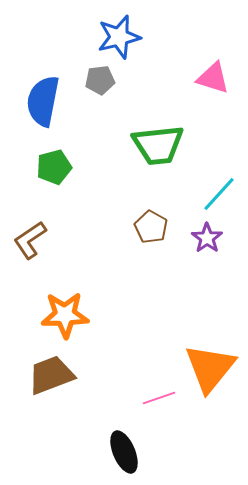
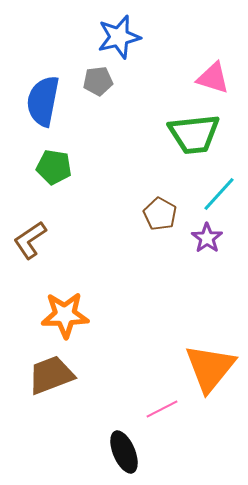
gray pentagon: moved 2 px left, 1 px down
green trapezoid: moved 36 px right, 11 px up
green pentagon: rotated 24 degrees clockwise
brown pentagon: moved 9 px right, 13 px up
pink line: moved 3 px right, 11 px down; rotated 8 degrees counterclockwise
